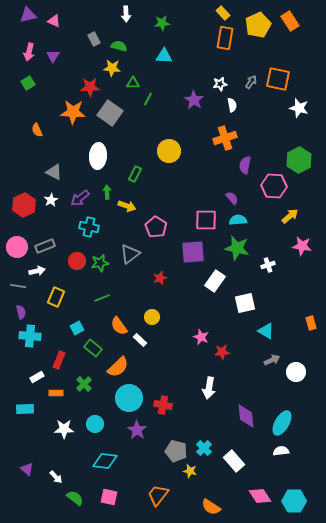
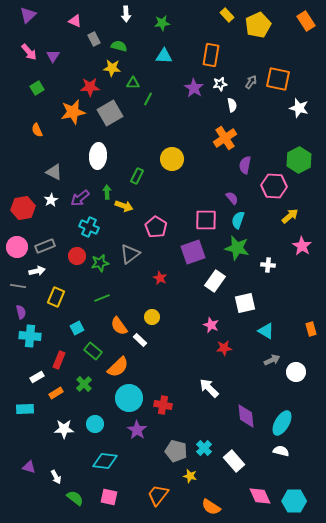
yellow rectangle at (223, 13): moved 4 px right, 2 px down
purple triangle at (28, 15): rotated 30 degrees counterclockwise
pink triangle at (54, 21): moved 21 px right
orange rectangle at (290, 21): moved 16 px right
orange rectangle at (225, 38): moved 14 px left, 17 px down
pink arrow at (29, 52): rotated 54 degrees counterclockwise
green square at (28, 83): moved 9 px right, 5 px down
purple star at (194, 100): moved 12 px up
orange star at (73, 112): rotated 15 degrees counterclockwise
gray square at (110, 113): rotated 25 degrees clockwise
orange cross at (225, 138): rotated 15 degrees counterclockwise
yellow circle at (169, 151): moved 3 px right, 8 px down
green rectangle at (135, 174): moved 2 px right, 2 px down
red hexagon at (24, 205): moved 1 px left, 3 px down; rotated 15 degrees clockwise
yellow arrow at (127, 206): moved 3 px left
cyan semicircle at (238, 220): rotated 66 degrees counterclockwise
cyan cross at (89, 227): rotated 12 degrees clockwise
pink star at (302, 246): rotated 24 degrees clockwise
purple square at (193, 252): rotated 15 degrees counterclockwise
red circle at (77, 261): moved 5 px up
white cross at (268, 265): rotated 24 degrees clockwise
red star at (160, 278): rotated 24 degrees counterclockwise
orange rectangle at (311, 323): moved 6 px down
pink star at (201, 337): moved 10 px right, 12 px up
green rectangle at (93, 348): moved 3 px down
red star at (222, 352): moved 2 px right, 4 px up
white arrow at (209, 388): rotated 125 degrees clockwise
orange rectangle at (56, 393): rotated 32 degrees counterclockwise
white semicircle at (281, 451): rotated 21 degrees clockwise
purple triangle at (27, 469): moved 2 px right, 2 px up; rotated 24 degrees counterclockwise
yellow star at (190, 471): moved 5 px down
white arrow at (56, 477): rotated 16 degrees clockwise
pink diamond at (260, 496): rotated 10 degrees clockwise
